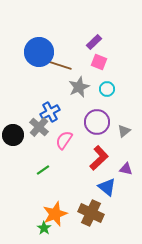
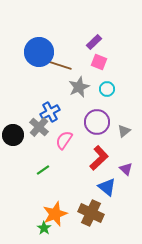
purple triangle: rotated 32 degrees clockwise
